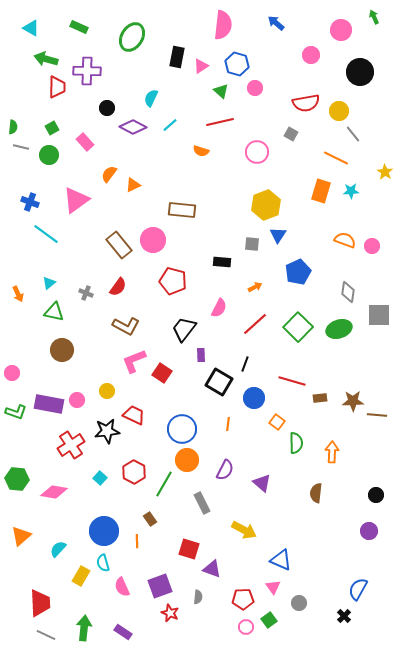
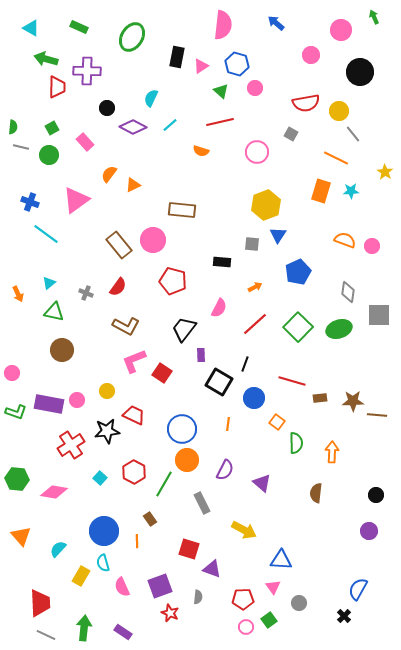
orange triangle at (21, 536): rotated 30 degrees counterclockwise
blue triangle at (281, 560): rotated 20 degrees counterclockwise
